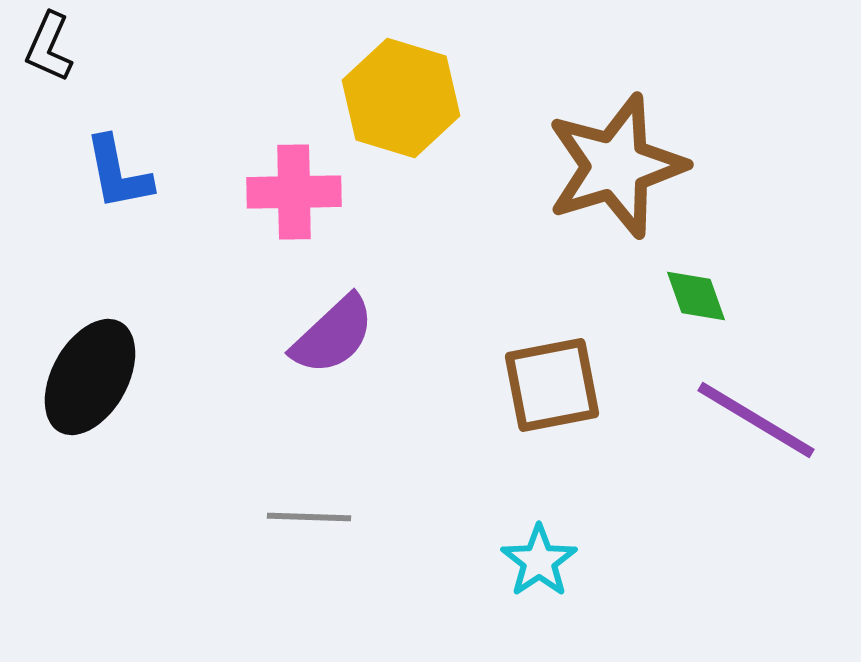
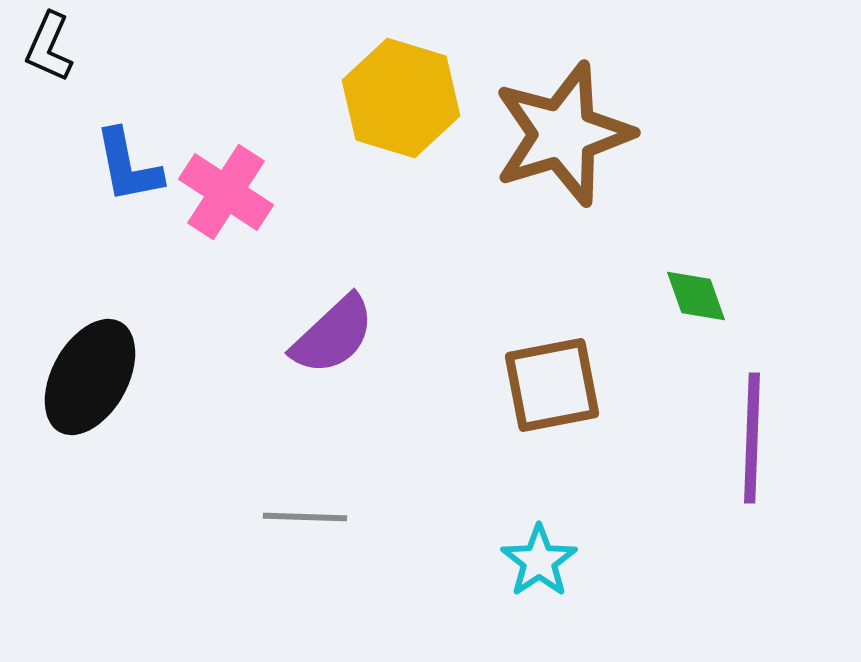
brown star: moved 53 px left, 32 px up
blue L-shape: moved 10 px right, 7 px up
pink cross: moved 68 px left; rotated 34 degrees clockwise
purple line: moved 4 px left, 18 px down; rotated 61 degrees clockwise
gray line: moved 4 px left
